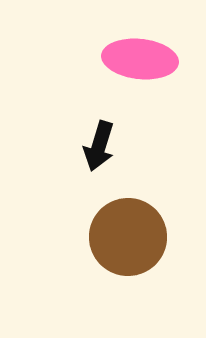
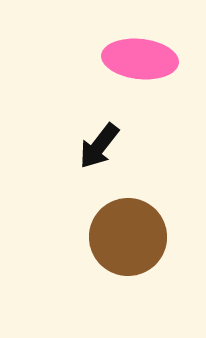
black arrow: rotated 21 degrees clockwise
